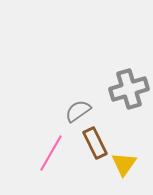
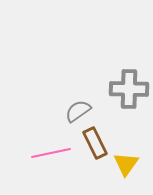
gray cross: rotated 18 degrees clockwise
pink line: rotated 48 degrees clockwise
yellow triangle: moved 2 px right
